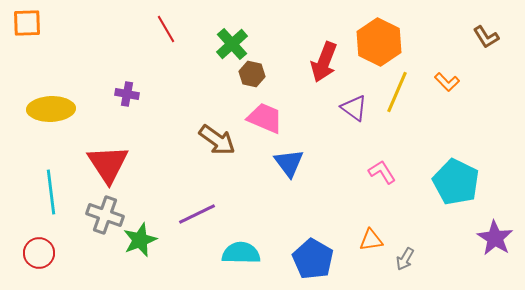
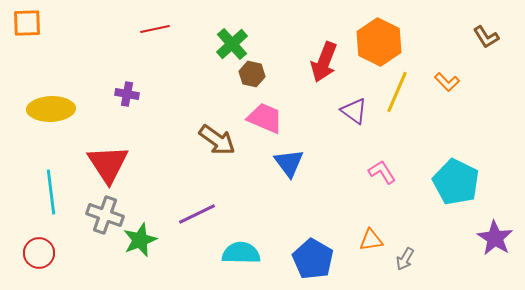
red line: moved 11 px left; rotated 72 degrees counterclockwise
purple triangle: moved 3 px down
